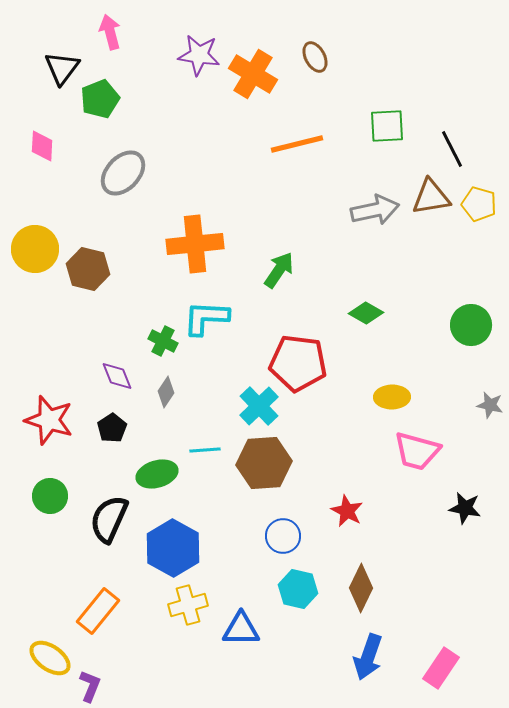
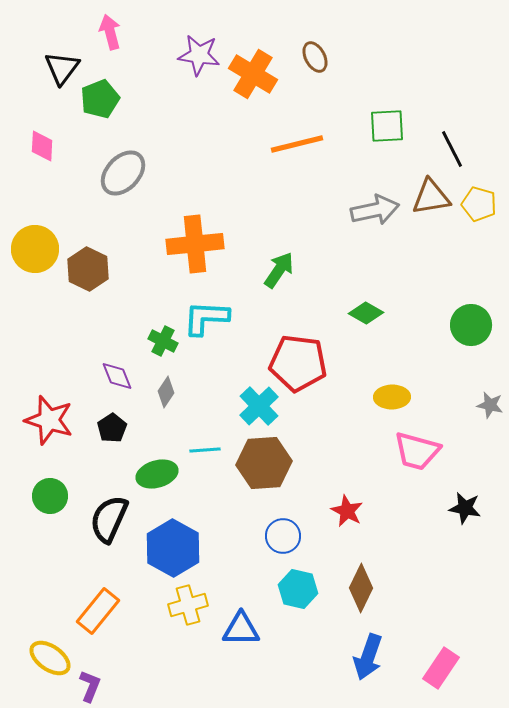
brown hexagon at (88, 269): rotated 12 degrees clockwise
